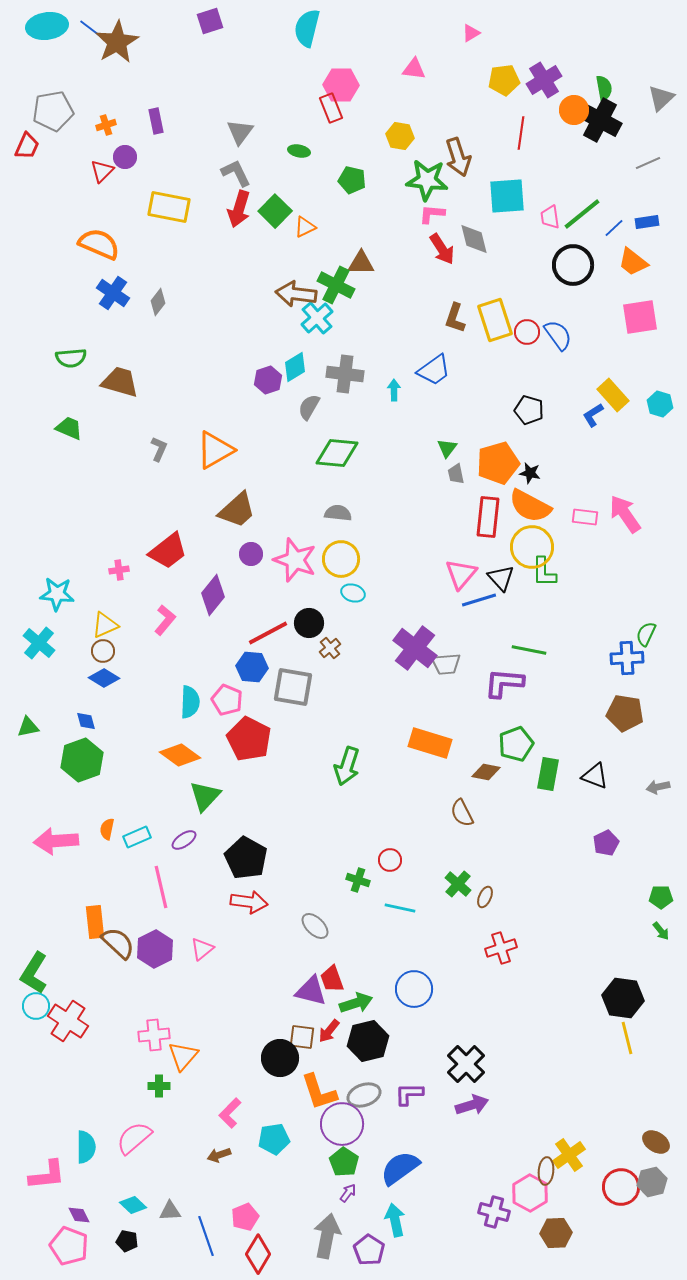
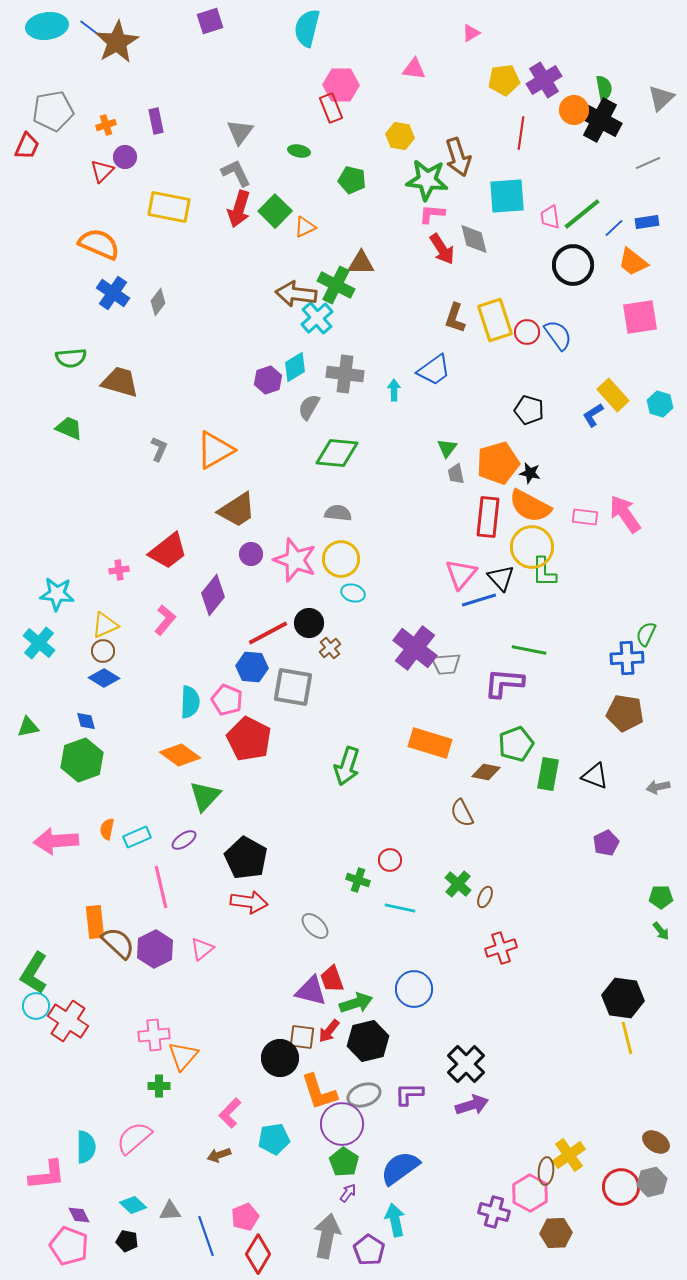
brown trapezoid at (237, 510): rotated 9 degrees clockwise
